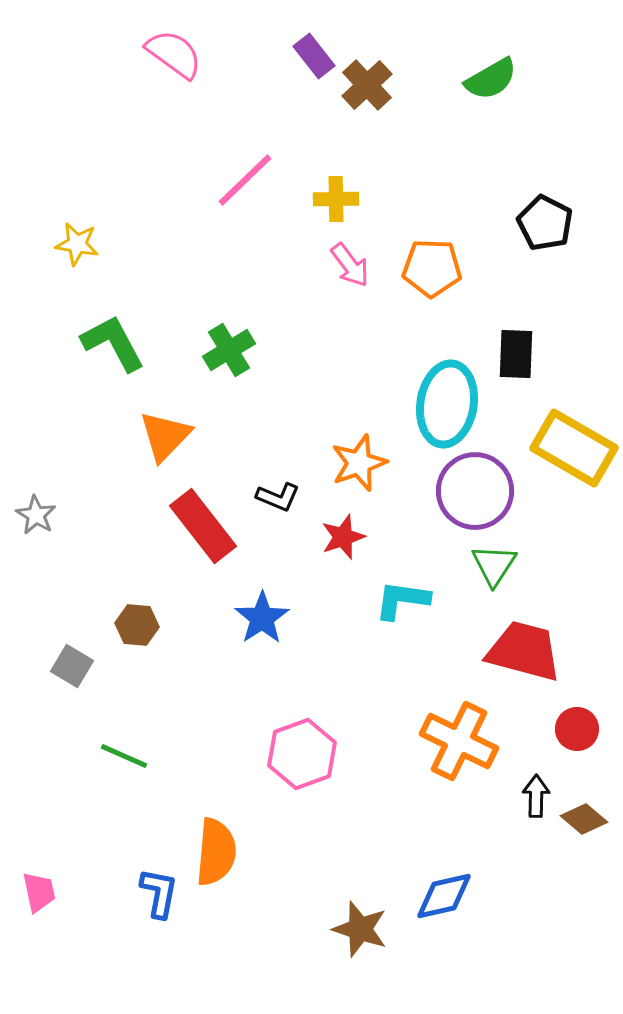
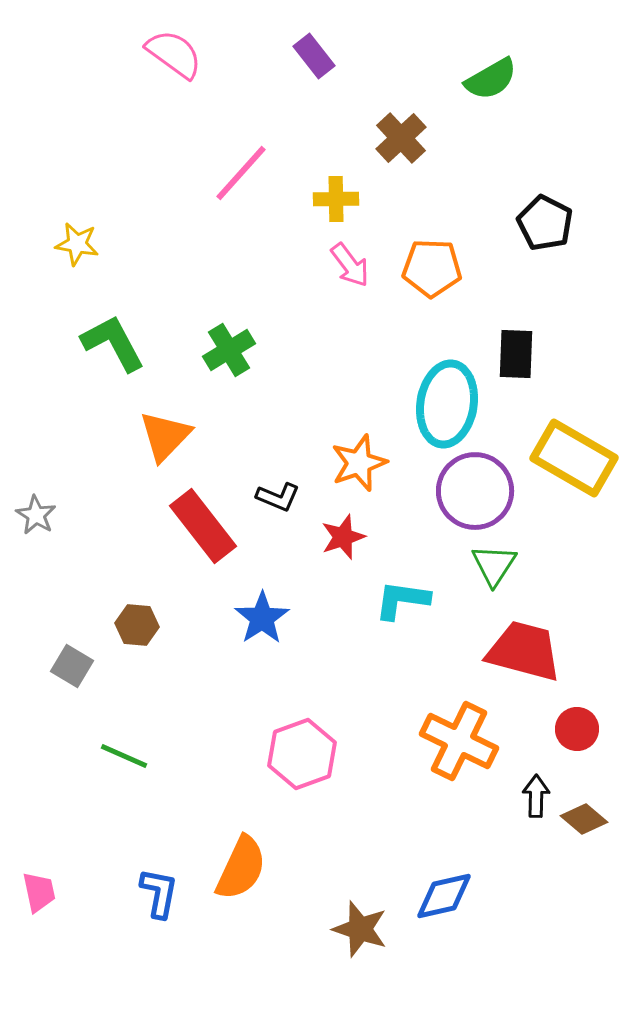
brown cross: moved 34 px right, 53 px down
pink line: moved 4 px left, 7 px up; rotated 4 degrees counterclockwise
yellow rectangle: moved 10 px down
orange semicircle: moved 25 px right, 16 px down; rotated 20 degrees clockwise
